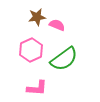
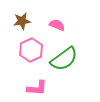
brown star: moved 15 px left, 4 px down
